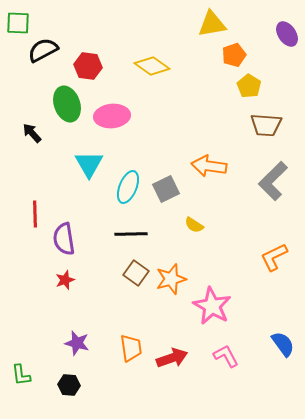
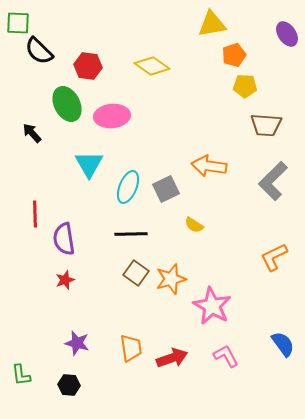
black semicircle: moved 4 px left, 1 px down; rotated 108 degrees counterclockwise
yellow pentagon: moved 4 px left; rotated 30 degrees counterclockwise
green ellipse: rotated 8 degrees counterclockwise
